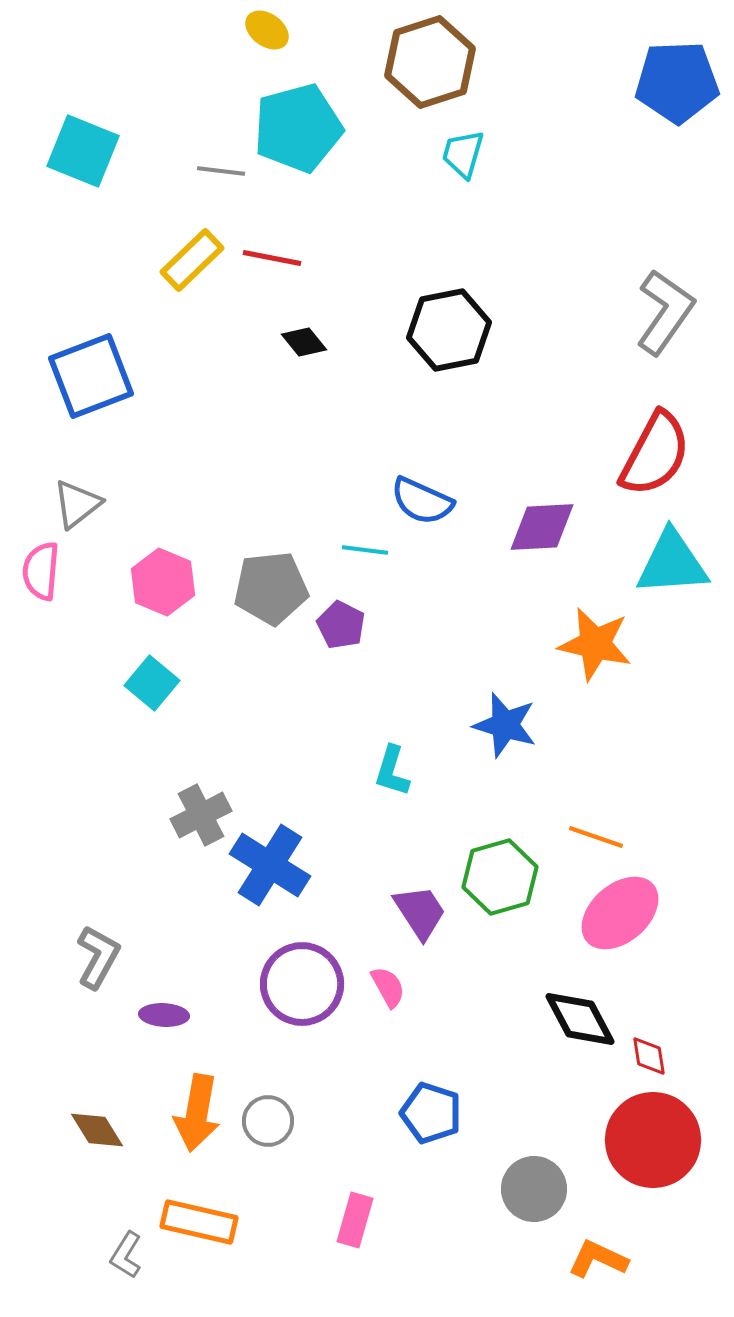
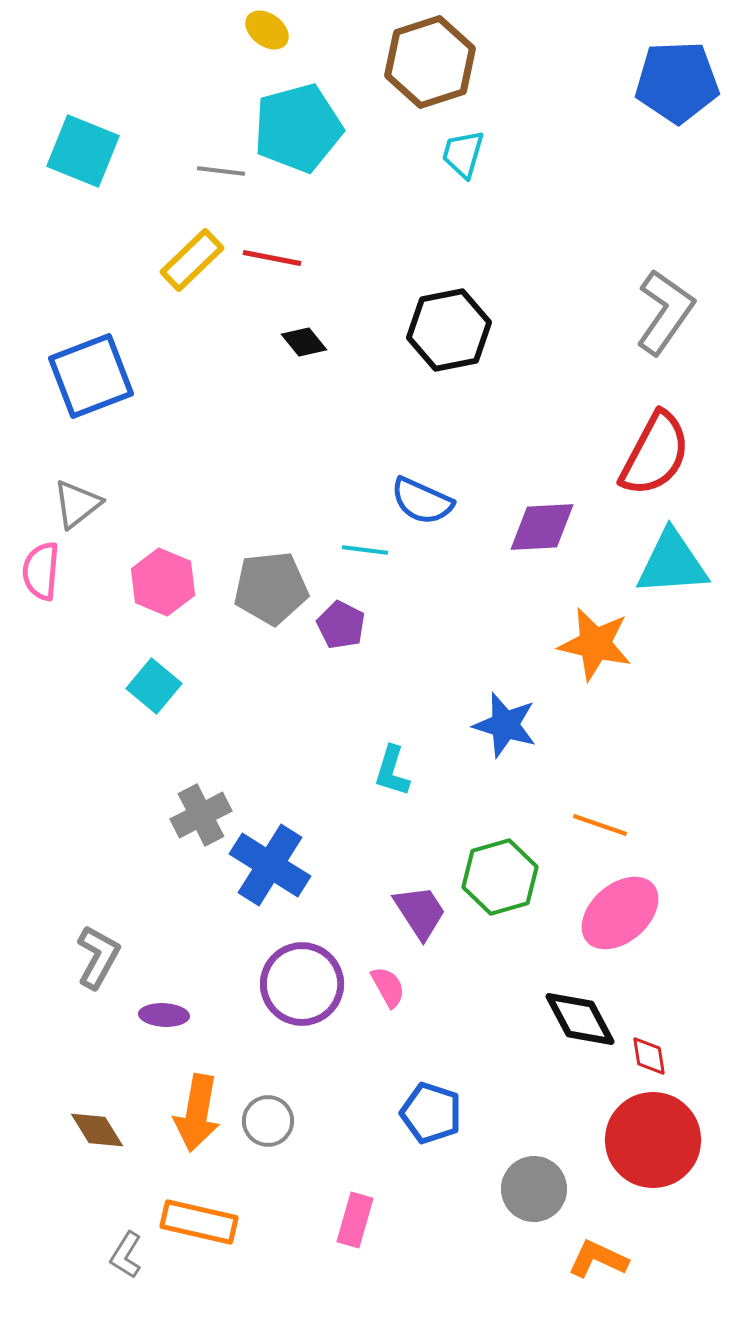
cyan square at (152, 683): moved 2 px right, 3 px down
orange line at (596, 837): moved 4 px right, 12 px up
